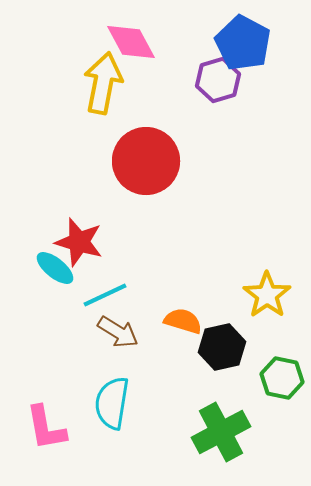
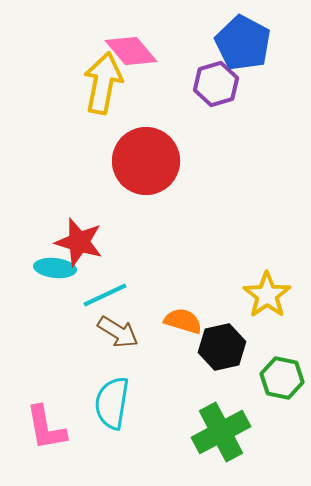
pink diamond: moved 9 px down; rotated 12 degrees counterclockwise
purple hexagon: moved 2 px left, 4 px down
cyan ellipse: rotated 33 degrees counterclockwise
